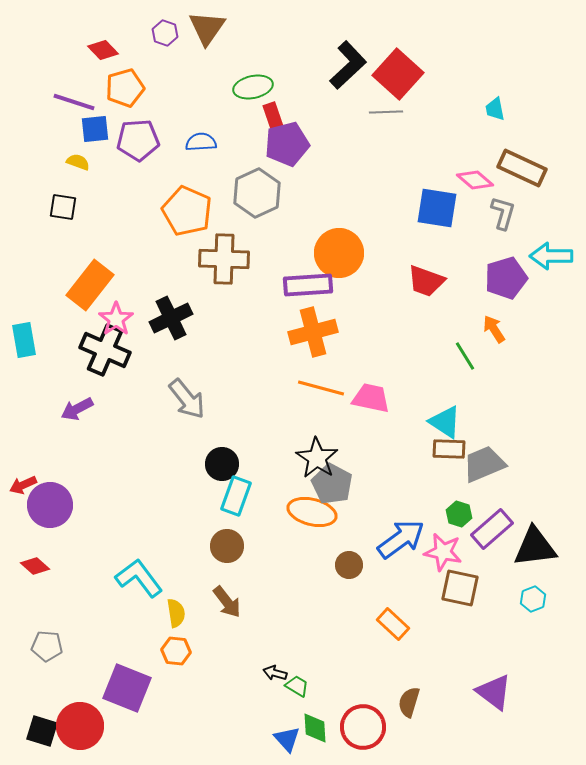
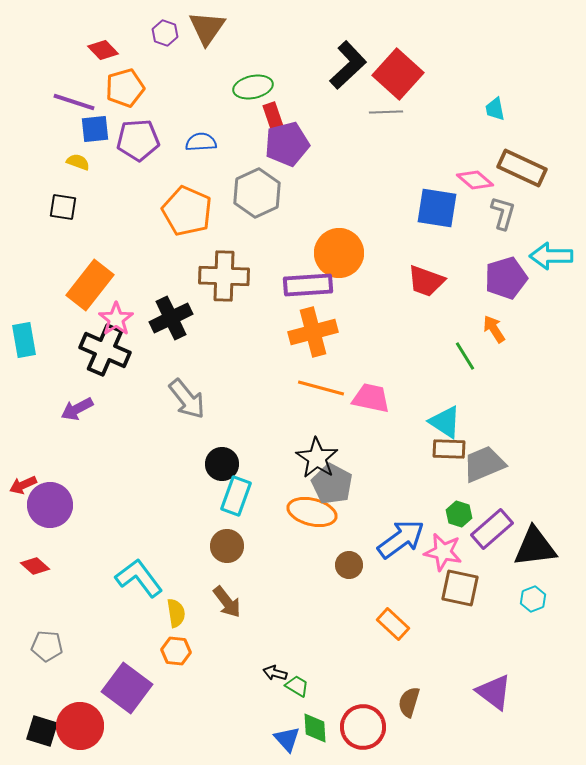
brown cross at (224, 259): moved 17 px down
purple square at (127, 688): rotated 15 degrees clockwise
